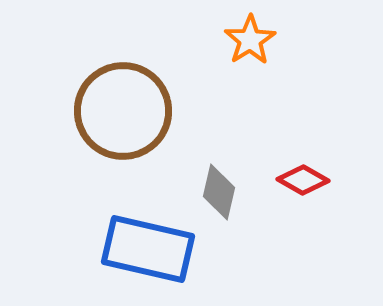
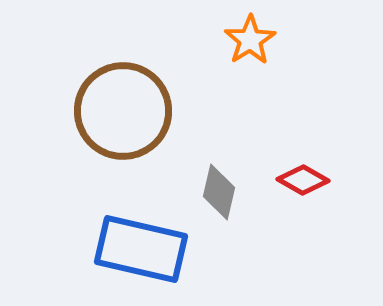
blue rectangle: moved 7 px left
